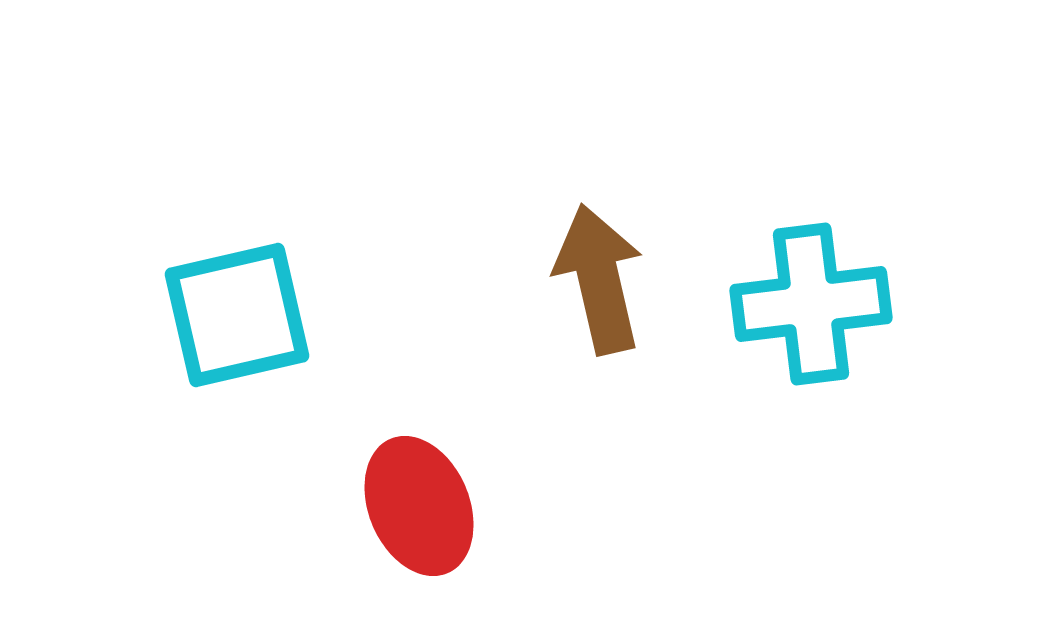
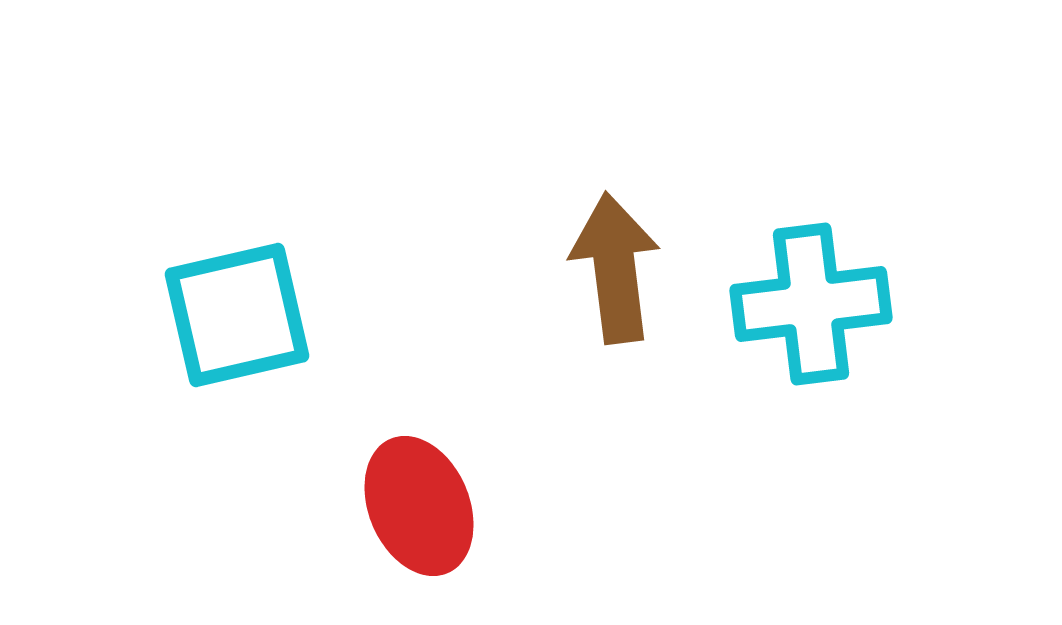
brown arrow: moved 16 px right, 11 px up; rotated 6 degrees clockwise
